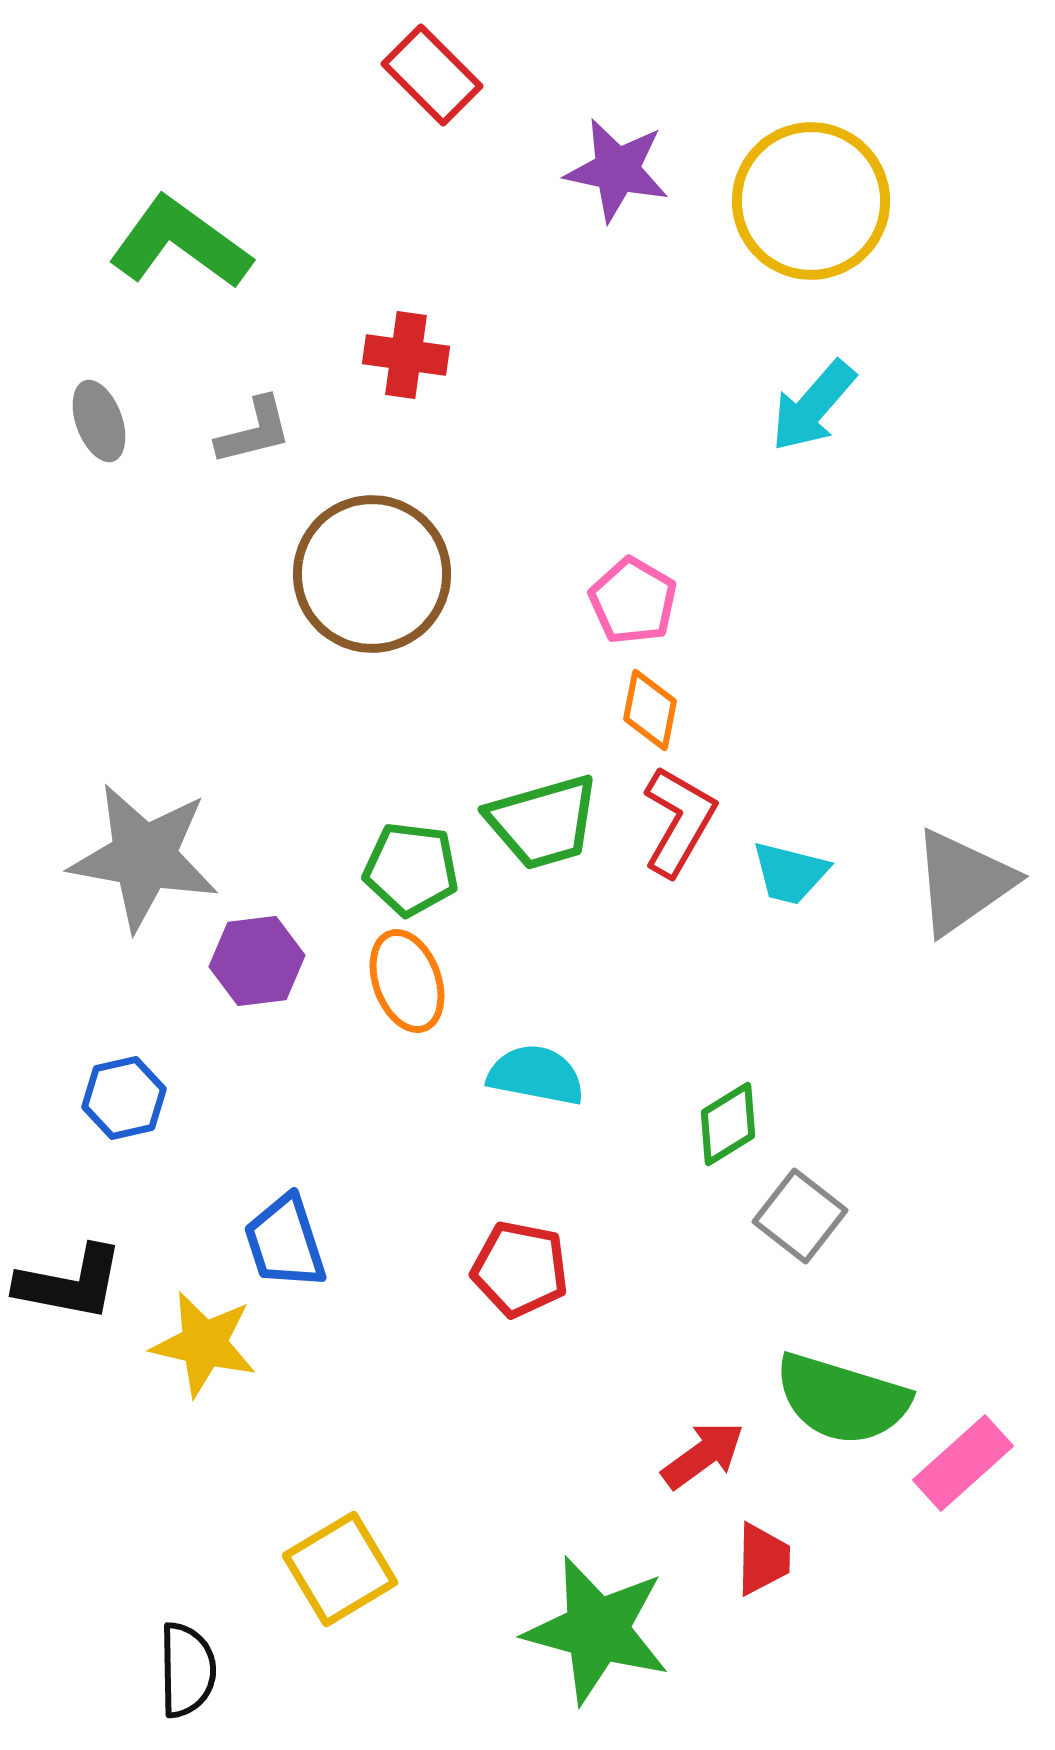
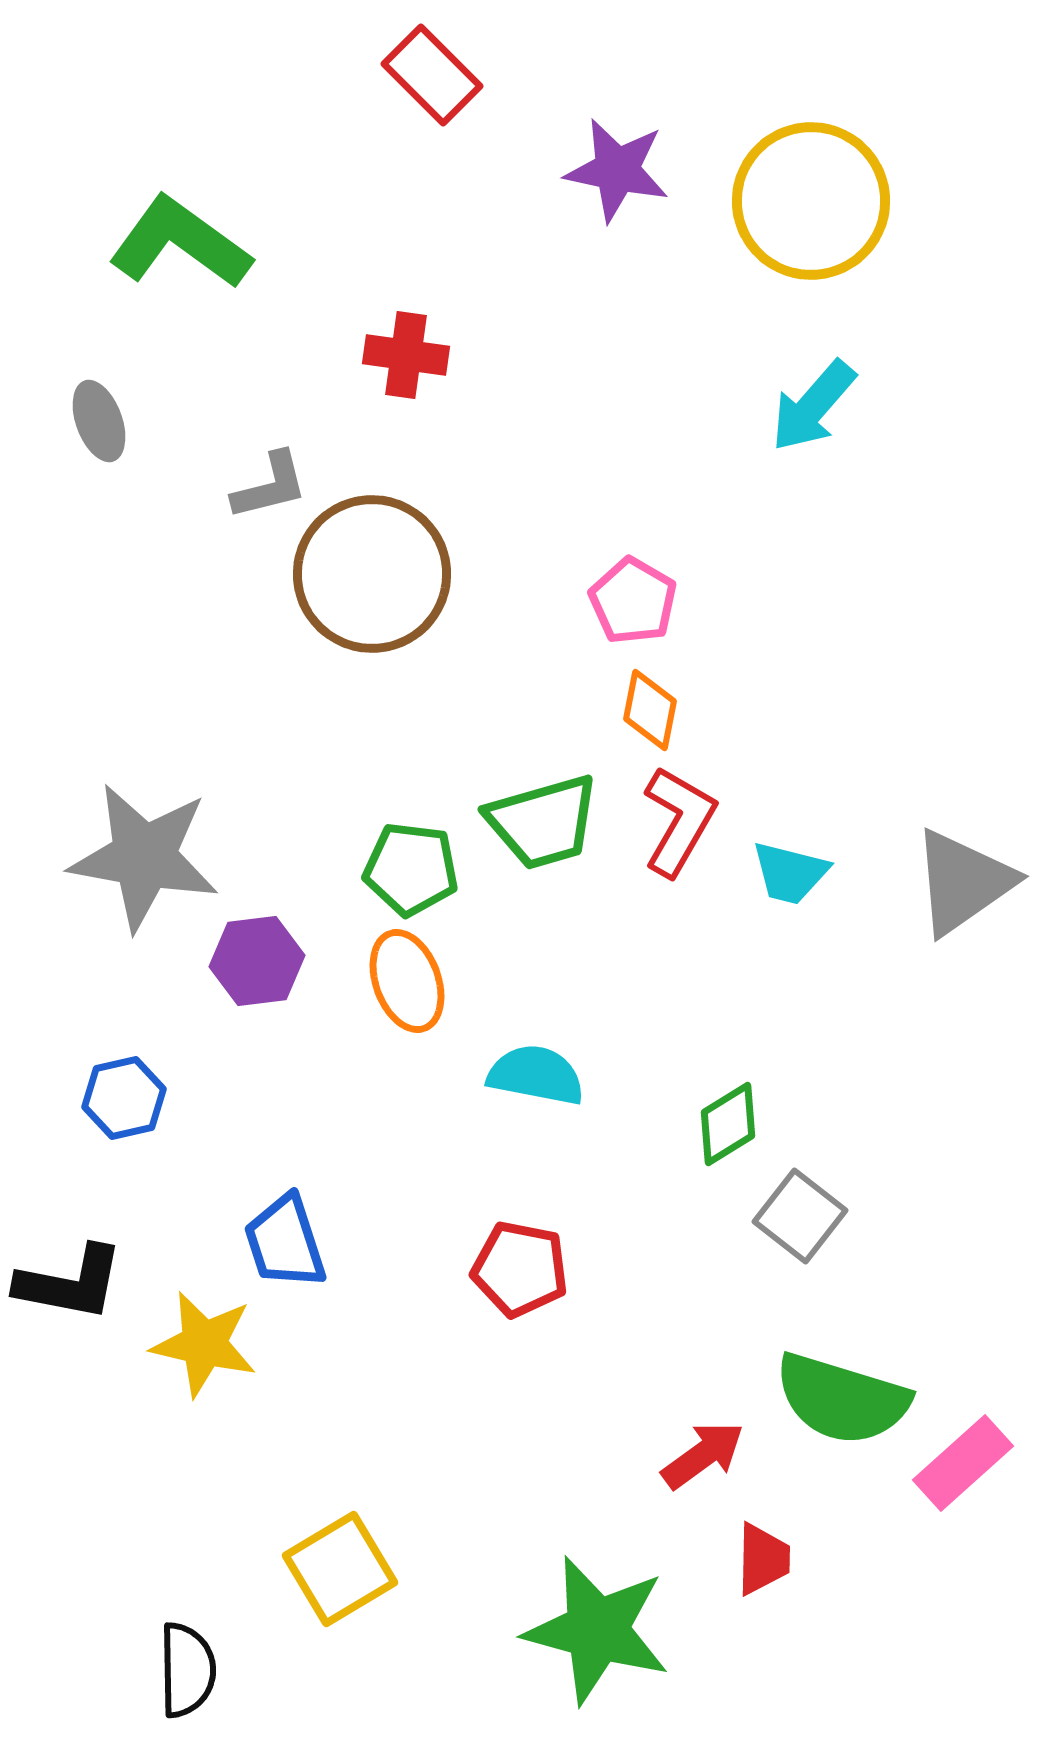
gray L-shape: moved 16 px right, 55 px down
